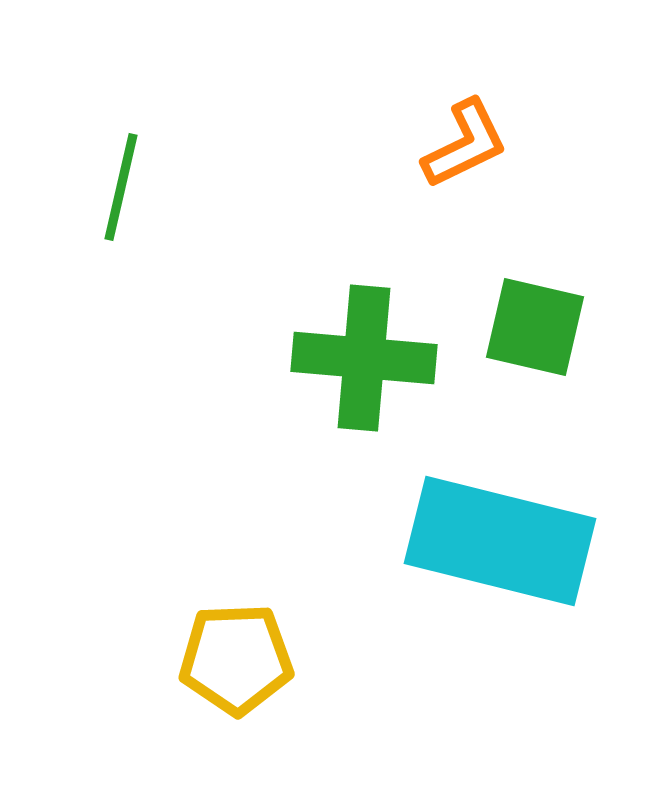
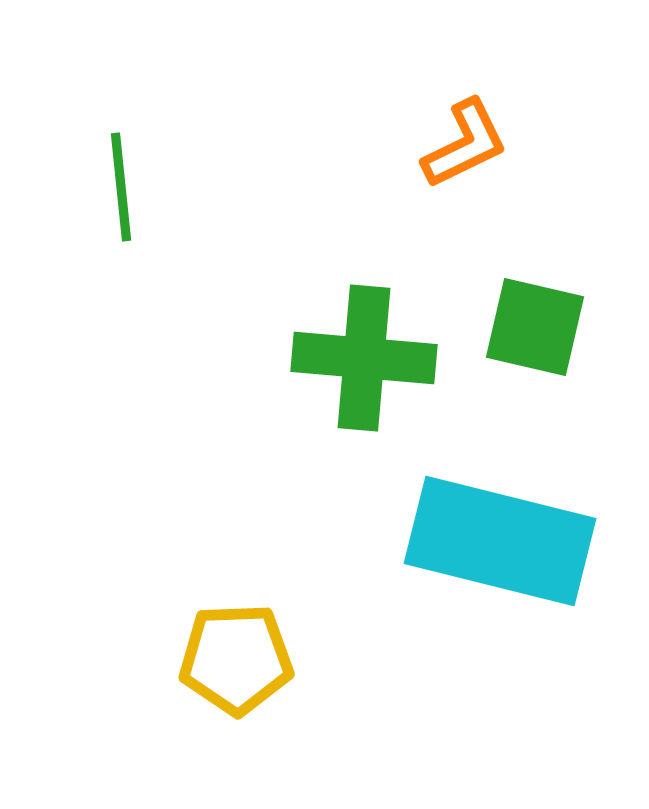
green line: rotated 19 degrees counterclockwise
